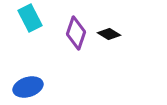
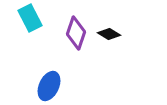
blue ellipse: moved 21 px right, 1 px up; rotated 48 degrees counterclockwise
